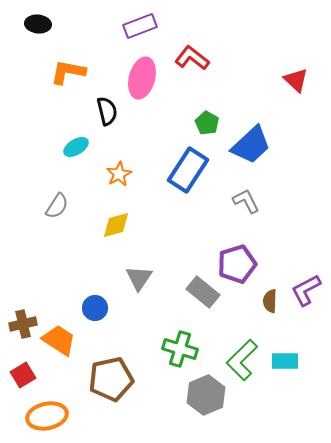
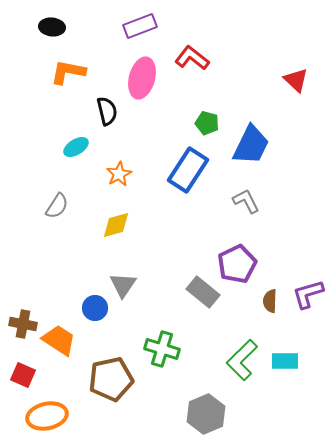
black ellipse: moved 14 px right, 3 px down
green pentagon: rotated 15 degrees counterclockwise
blue trapezoid: rotated 21 degrees counterclockwise
purple pentagon: rotated 9 degrees counterclockwise
gray triangle: moved 16 px left, 7 px down
purple L-shape: moved 2 px right, 4 px down; rotated 12 degrees clockwise
brown cross: rotated 24 degrees clockwise
green cross: moved 18 px left
red square: rotated 35 degrees counterclockwise
gray hexagon: moved 19 px down
